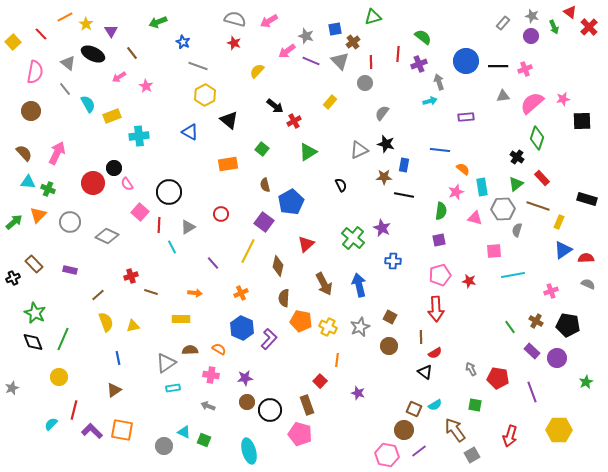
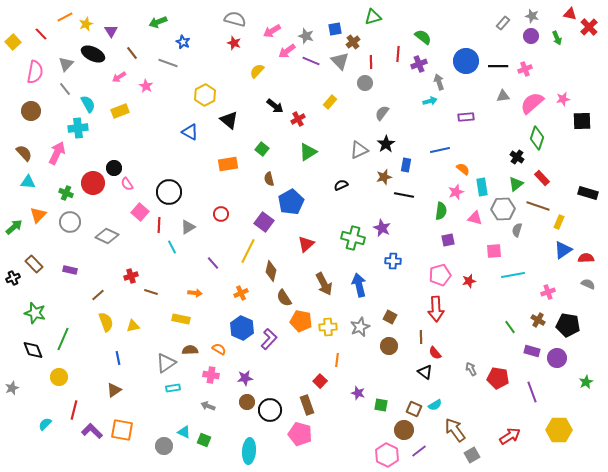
red triangle at (570, 12): moved 2 px down; rotated 24 degrees counterclockwise
pink arrow at (269, 21): moved 3 px right, 10 px down
yellow star at (86, 24): rotated 16 degrees clockwise
green arrow at (554, 27): moved 3 px right, 11 px down
gray triangle at (68, 63): moved 2 px left, 1 px down; rotated 35 degrees clockwise
gray line at (198, 66): moved 30 px left, 3 px up
yellow rectangle at (112, 116): moved 8 px right, 5 px up
red cross at (294, 121): moved 4 px right, 2 px up
cyan cross at (139, 136): moved 61 px left, 8 px up
black star at (386, 144): rotated 24 degrees clockwise
blue line at (440, 150): rotated 18 degrees counterclockwise
blue rectangle at (404, 165): moved 2 px right
brown star at (384, 177): rotated 14 degrees counterclockwise
brown semicircle at (265, 185): moved 4 px right, 6 px up
black semicircle at (341, 185): rotated 88 degrees counterclockwise
green cross at (48, 189): moved 18 px right, 4 px down
black rectangle at (587, 199): moved 1 px right, 6 px up
green arrow at (14, 222): moved 5 px down
green cross at (353, 238): rotated 25 degrees counterclockwise
purple square at (439, 240): moved 9 px right
brown diamond at (278, 266): moved 7 px left, 5 px down
red star at (469, 281): rotated 24 degrees counterclockwise
pink cross at (551, 291): moved 3 px left, 1 px down
brown semicircle at (284, 298): rotated 36 degrees counterclockwise
green star at (35, 313): rotated 10 degrees counterclockwise
yellow rectangle at (181, 319): rotated 12 degrees clockwise
brown cross at (536, 321): moved 2 px right, 1 px up
yellow cross at (328, 327): rotated 30 degrees counterclockwise
black diamond at (33, 342): moved 8 px down
purple rectangle at (532, 351): rotated 28 degrees counterclockwise
red semicircle at (435, 353): rotated 80 degrees clockwise
green square at (475, 405): moved 94 px left
cyan semicircle at (51, 424): moved 6 px left
red arrow at (510, 436): rotated 140 degrees counterclockwise
cyan ellipse at (249, 451): rotated 20 degrees clockwise
pink hexagon at (387, 455): rotated 15 degrees clockwise
